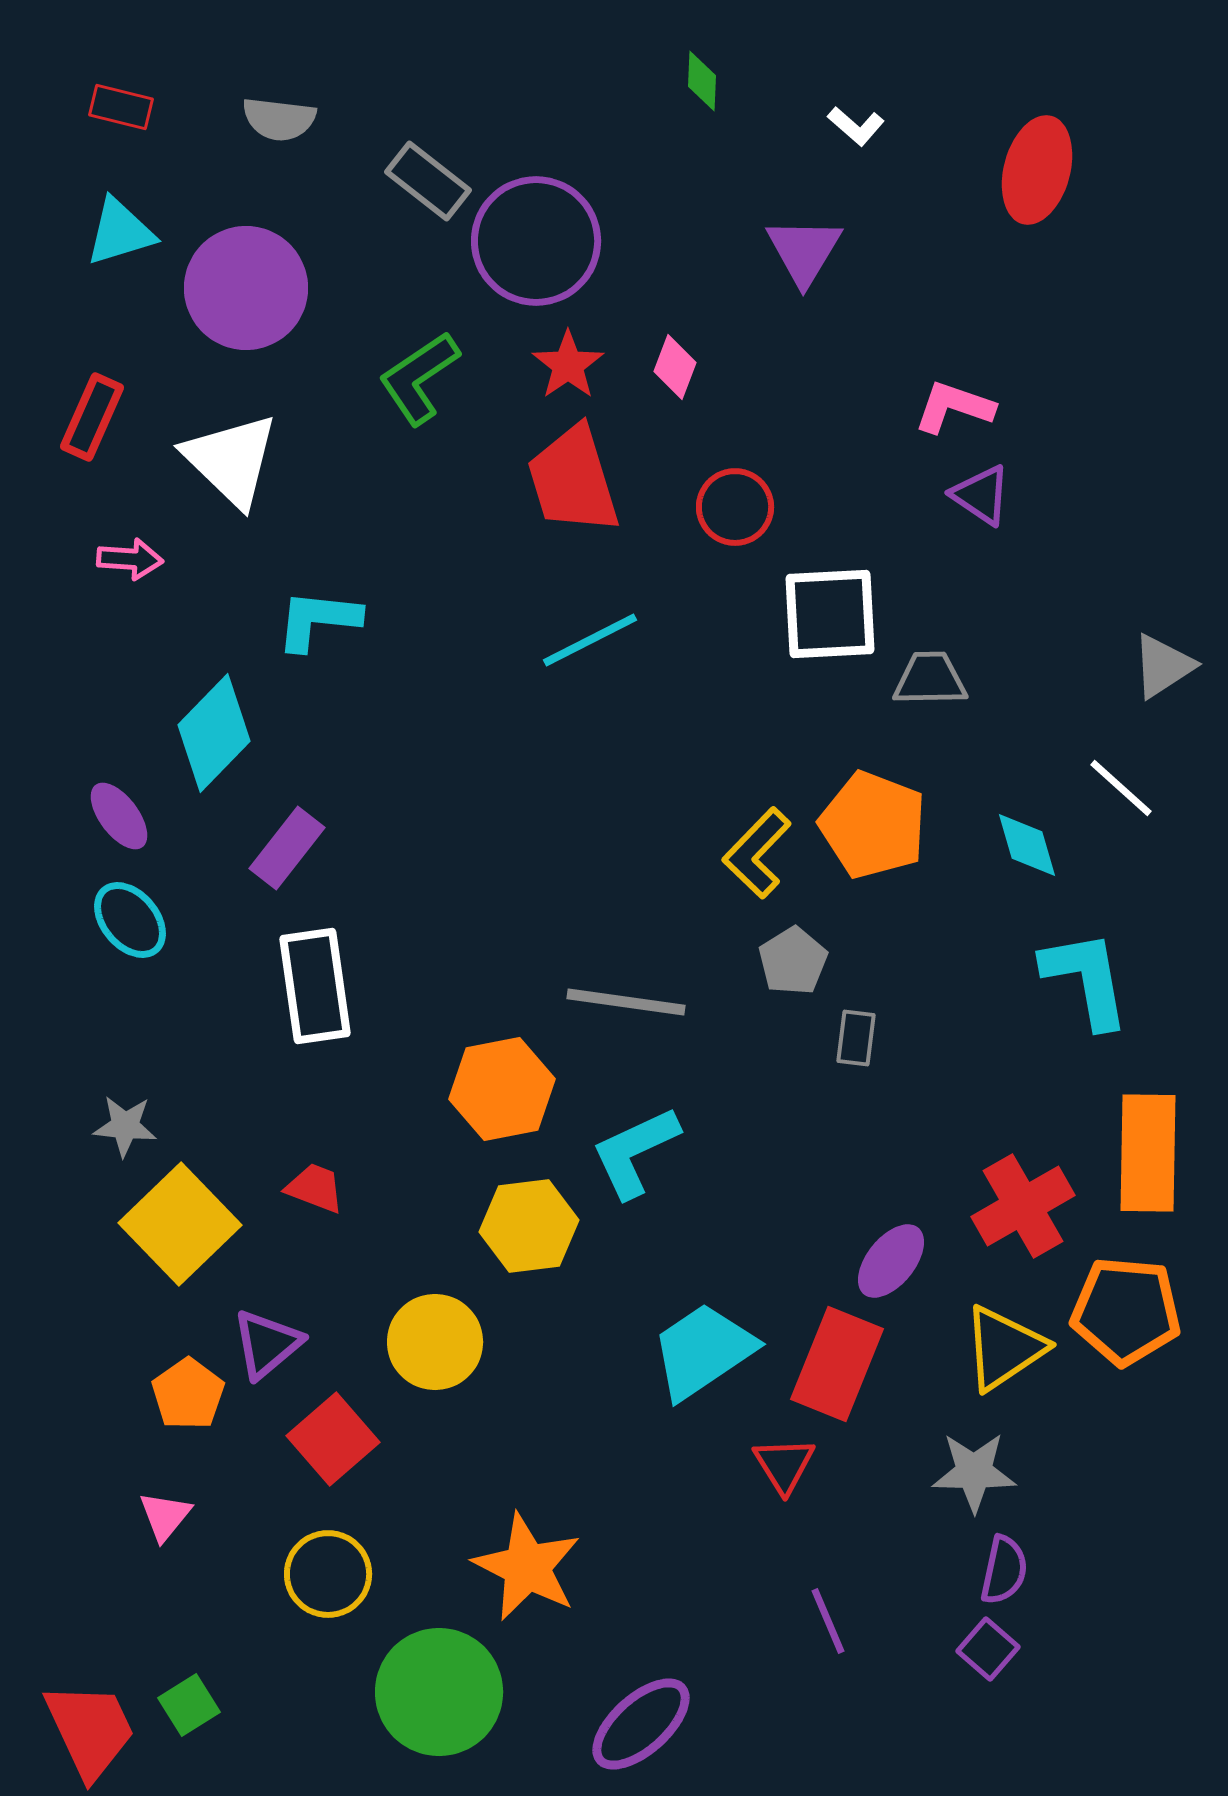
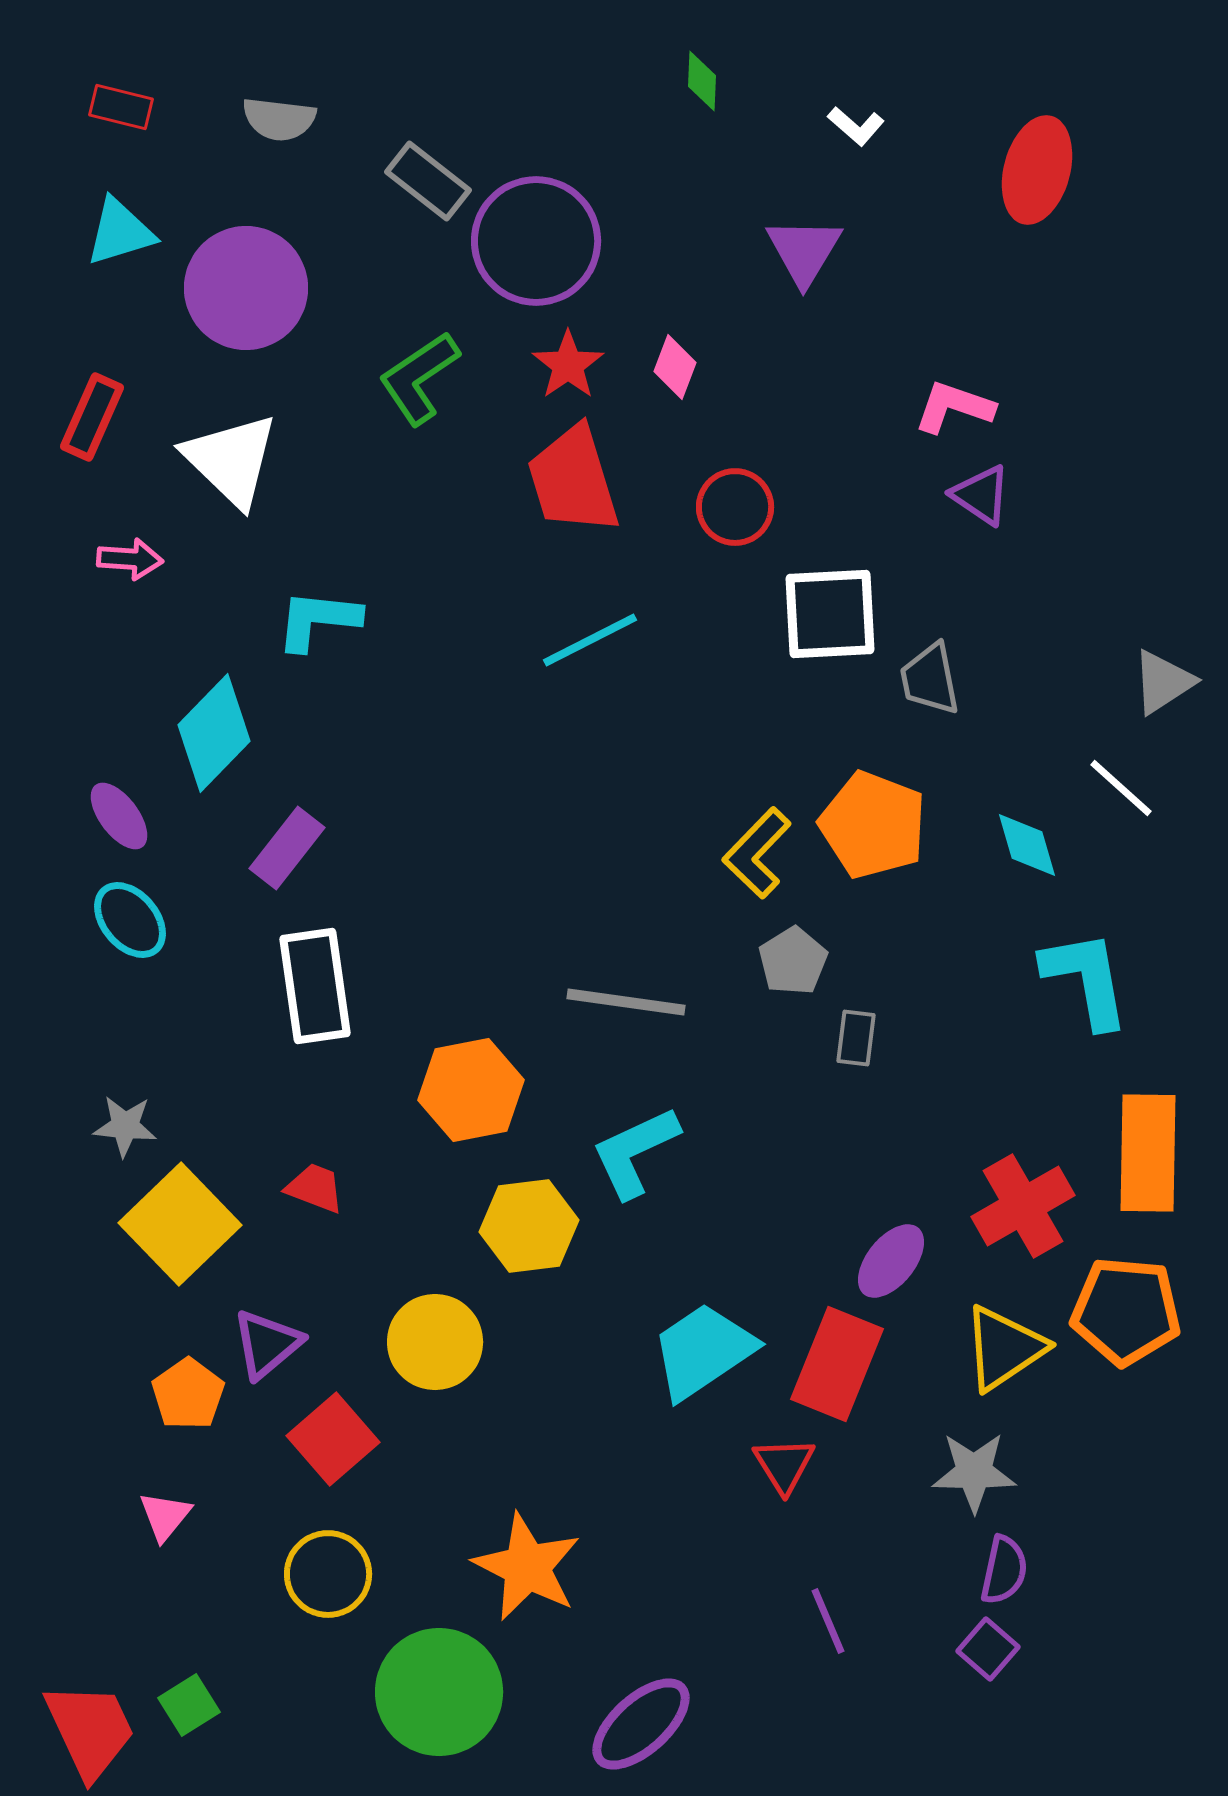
gray triangle at (1163, 666): moved 16 px down
gray trapezoid at (930, 679): rotated 100 degrees counterclockwise
orange hexagon at (502, 1089): moved 31 px left, 1 px down
